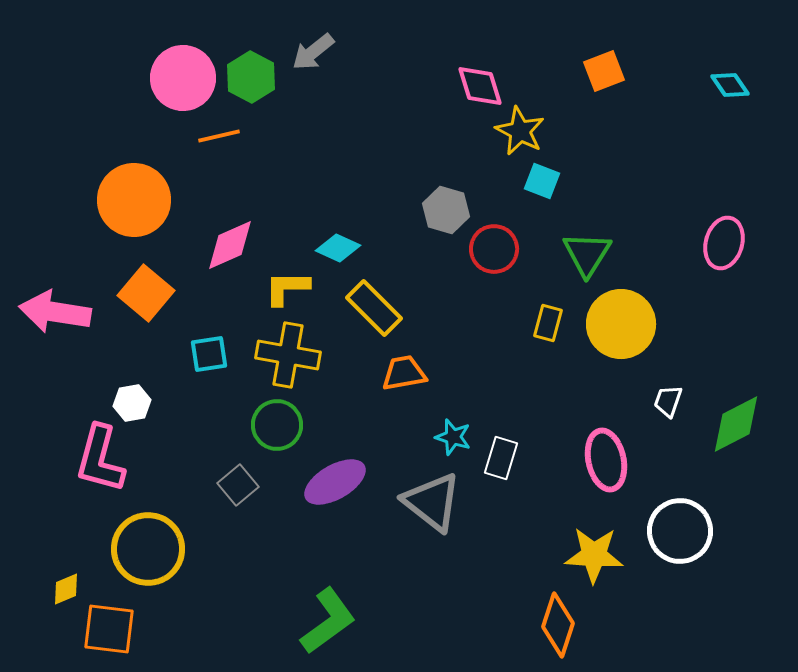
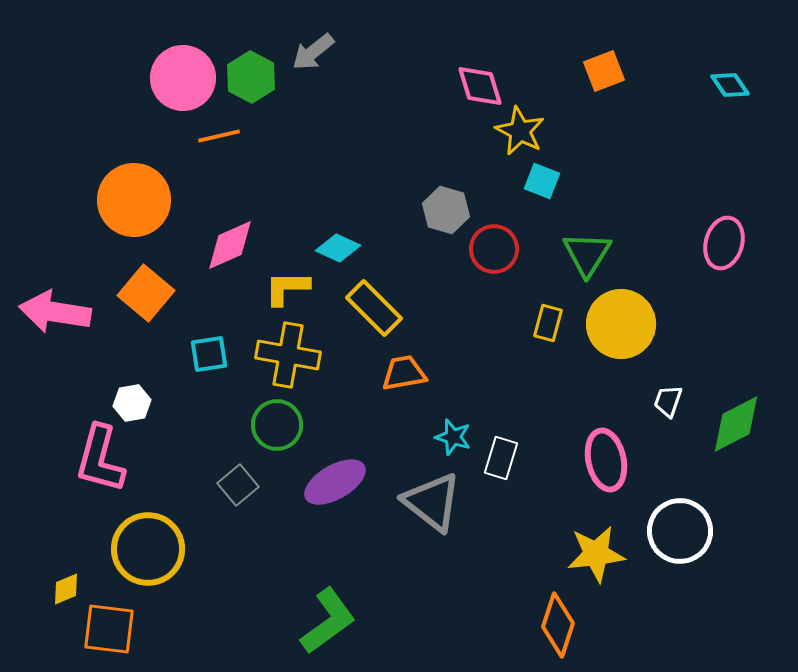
yellow star at (594, 555): moved 2 px right, 1 px up; rotated 10 degrees counterclockwise
